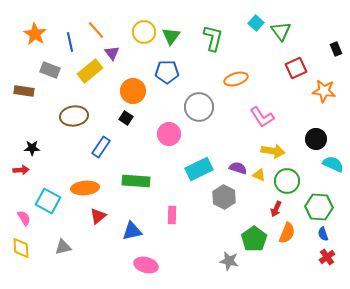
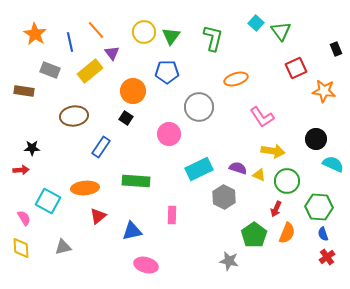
green pentagon at (254, 239): moved 4 px up
